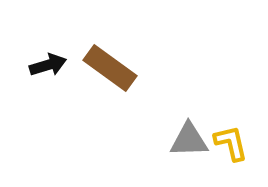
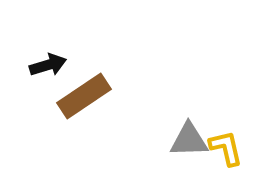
brown rectangle: moved 26 px left, 28 px down; rotated 70 degrees counterclockwise
yellow L-shape: moved 5 px left, 5 px down
